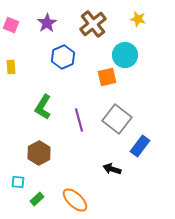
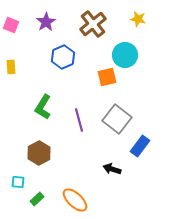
purple star: moved 1 px left, 1 px up
